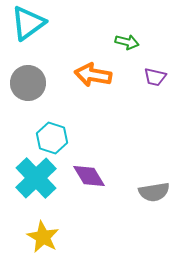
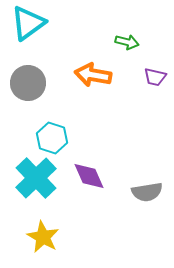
purple diamond: rotated 8 degrees clockwise
gray semicircle: moved 7 px left
